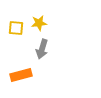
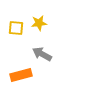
gray arrow: moved 5 px down; rotated 102 degrees clockwise
